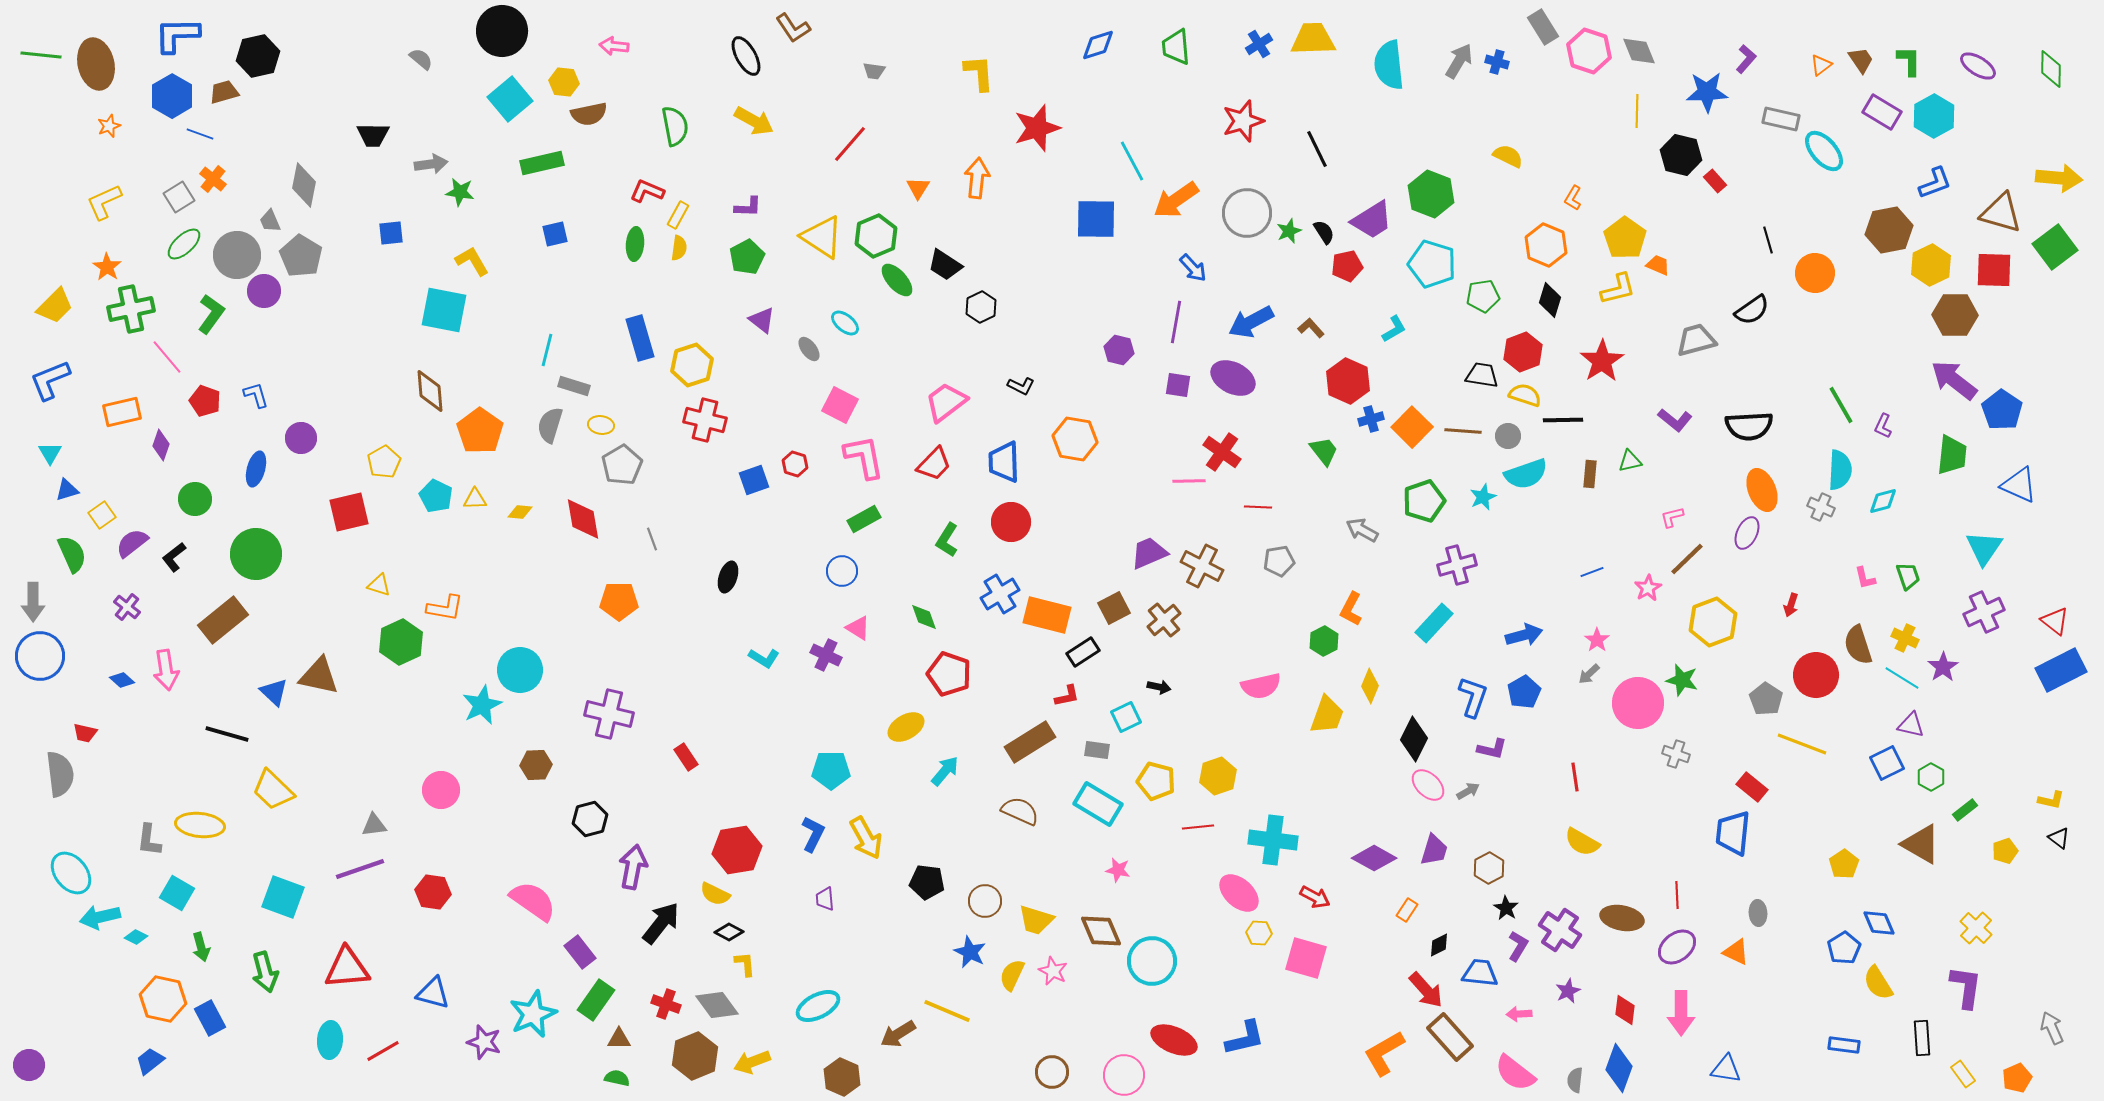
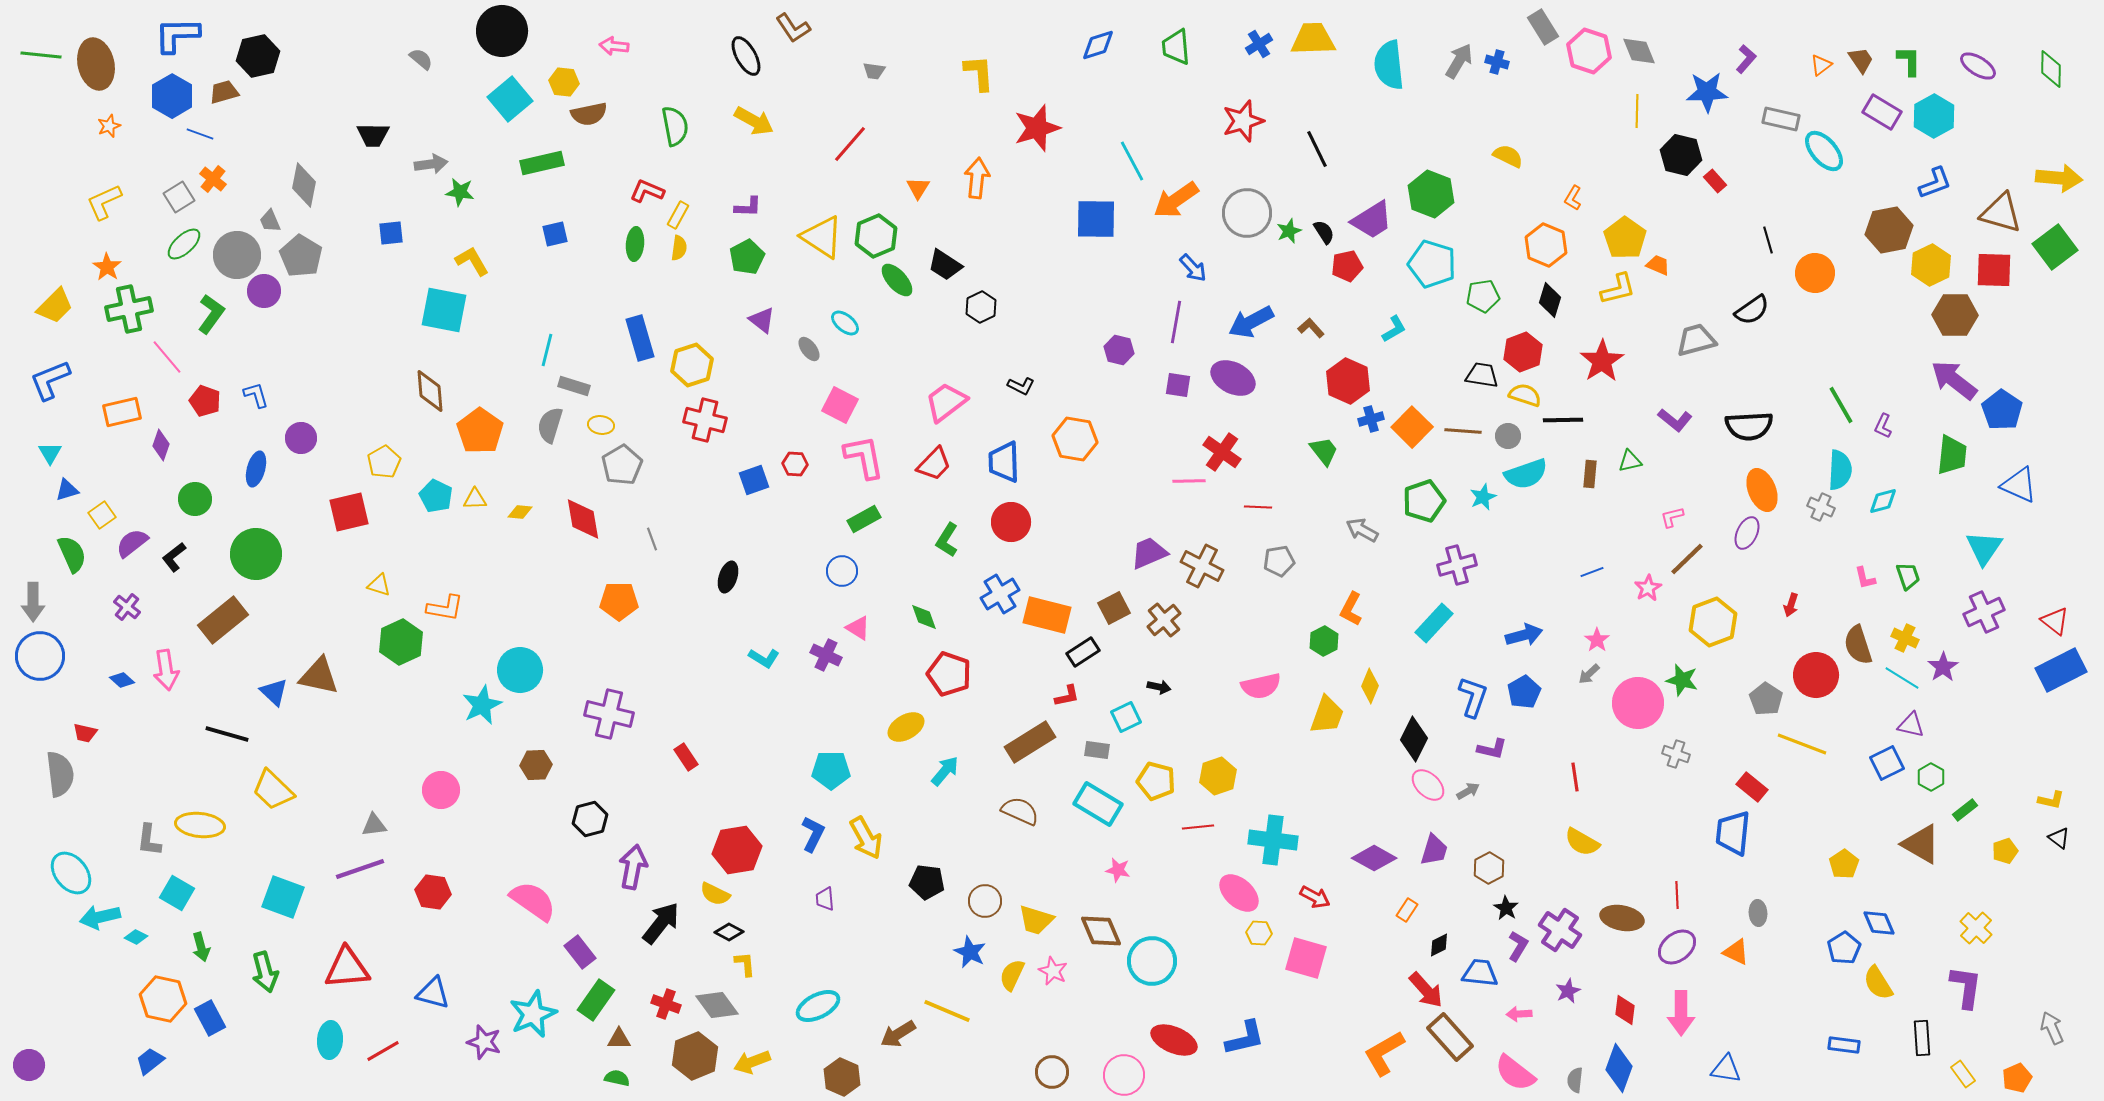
green cross at (131, 309): moved 2 px left
red hexagon at (795, 464): rotated 15 degrees counterclockwise
